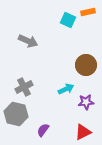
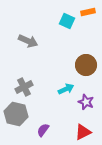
cyan square: moved 1 px left, 1 px down
purple star: rotated 28 degrees clockwise
